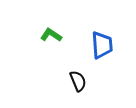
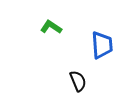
green L-shape: moved 8 px up
